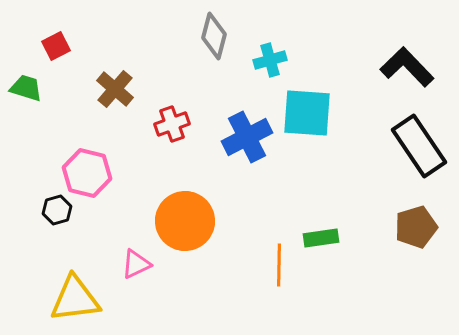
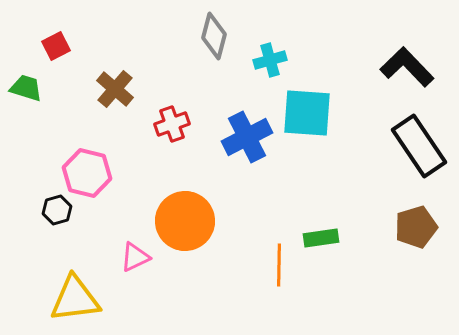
pink triangle: moved 1 px left, 7 px up
